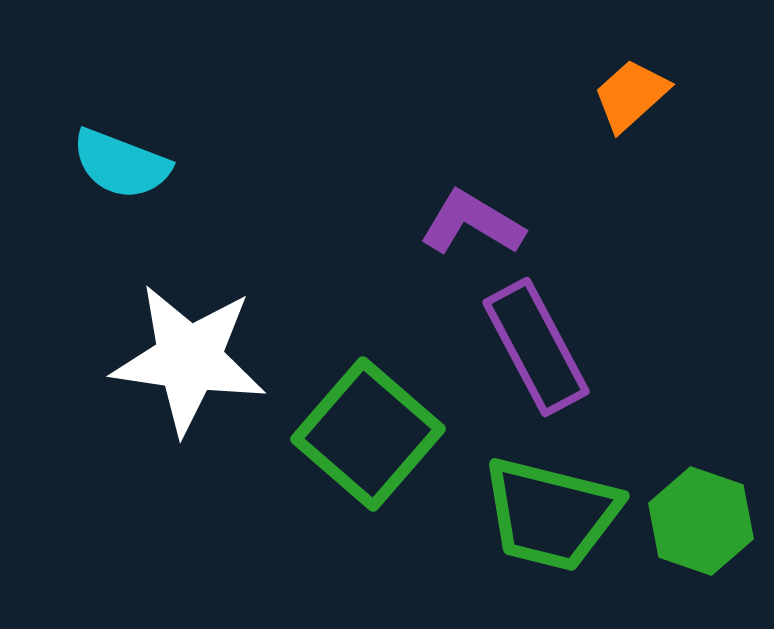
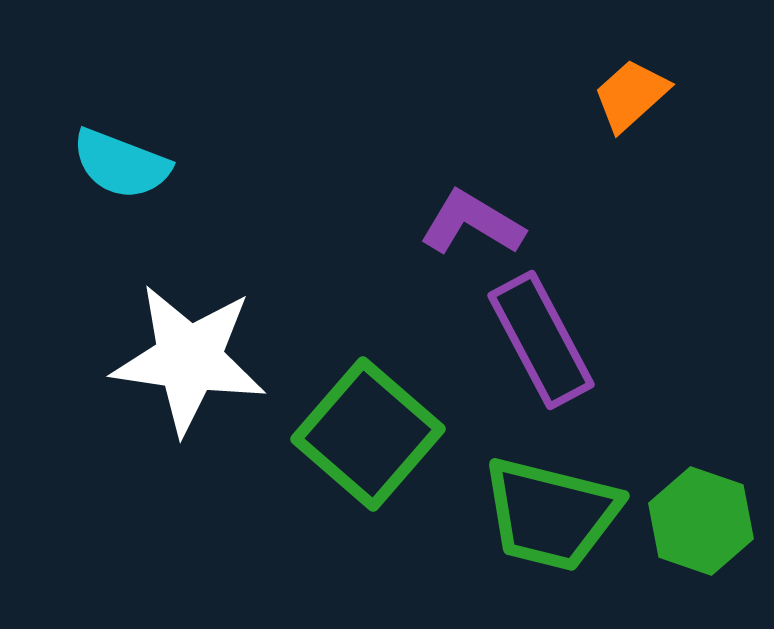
purple rectangle: moved 5 px right, 7 px up
